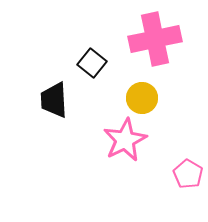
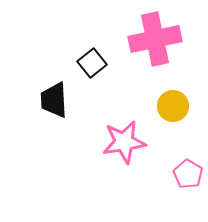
black square: rotated 12 degrees clockwise
yellow circle: moved 31 px right, 8 px down
pink star: moved 1 px left, 2 px down; rotated 18 degrees clockwise
